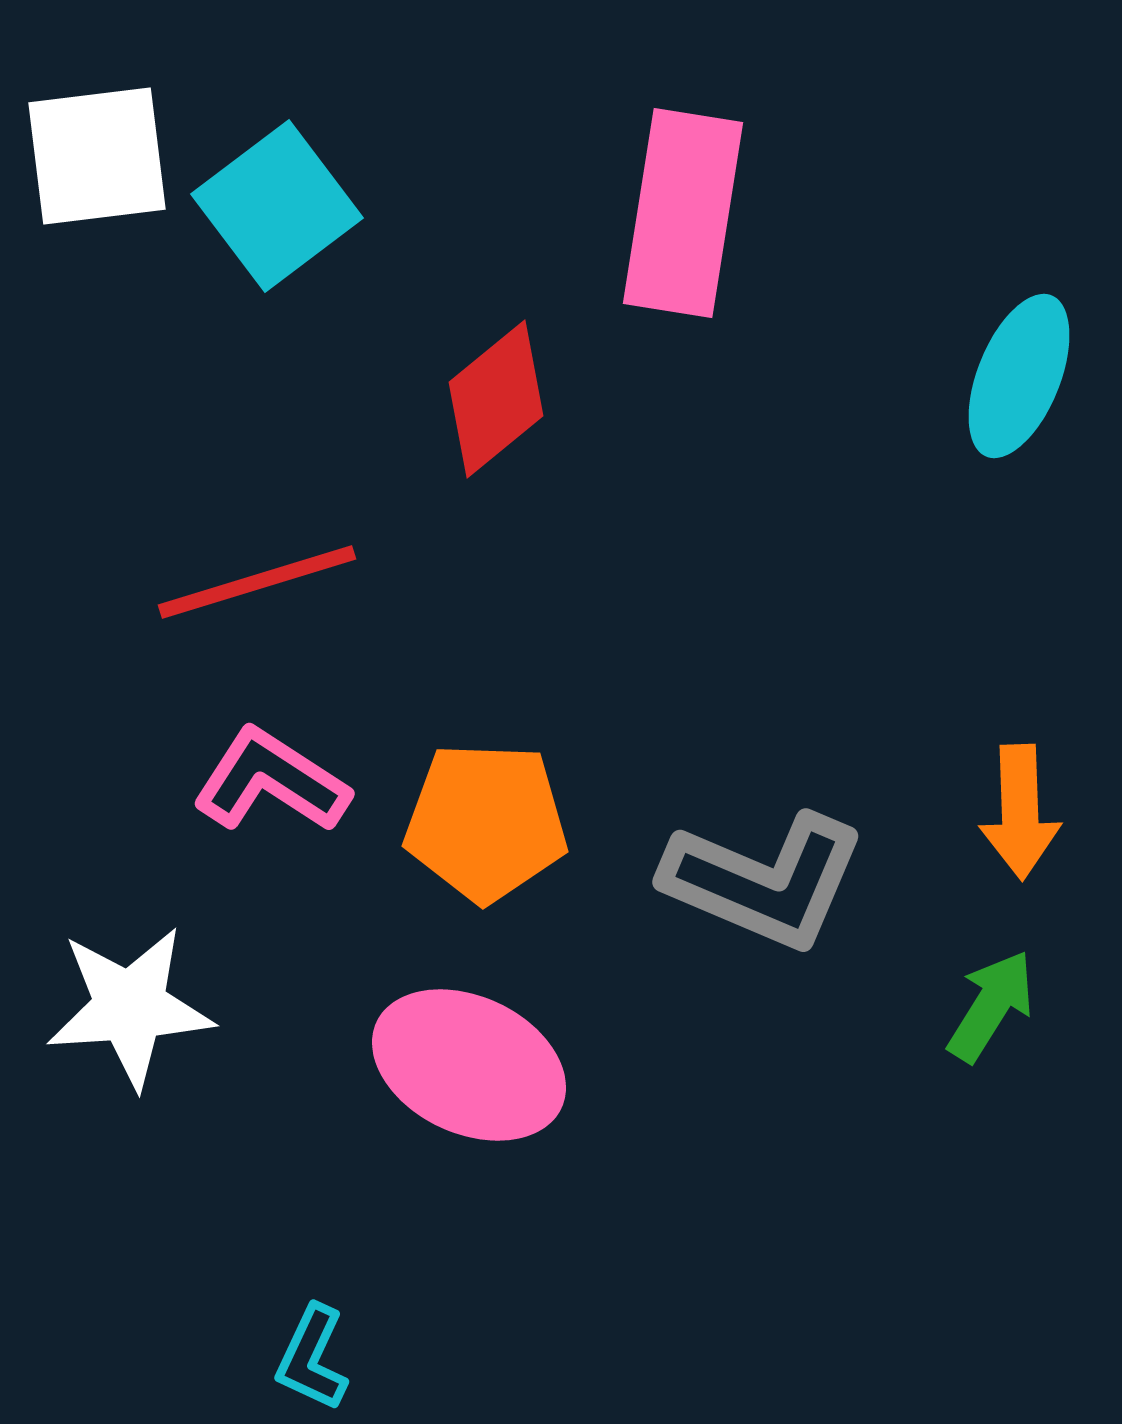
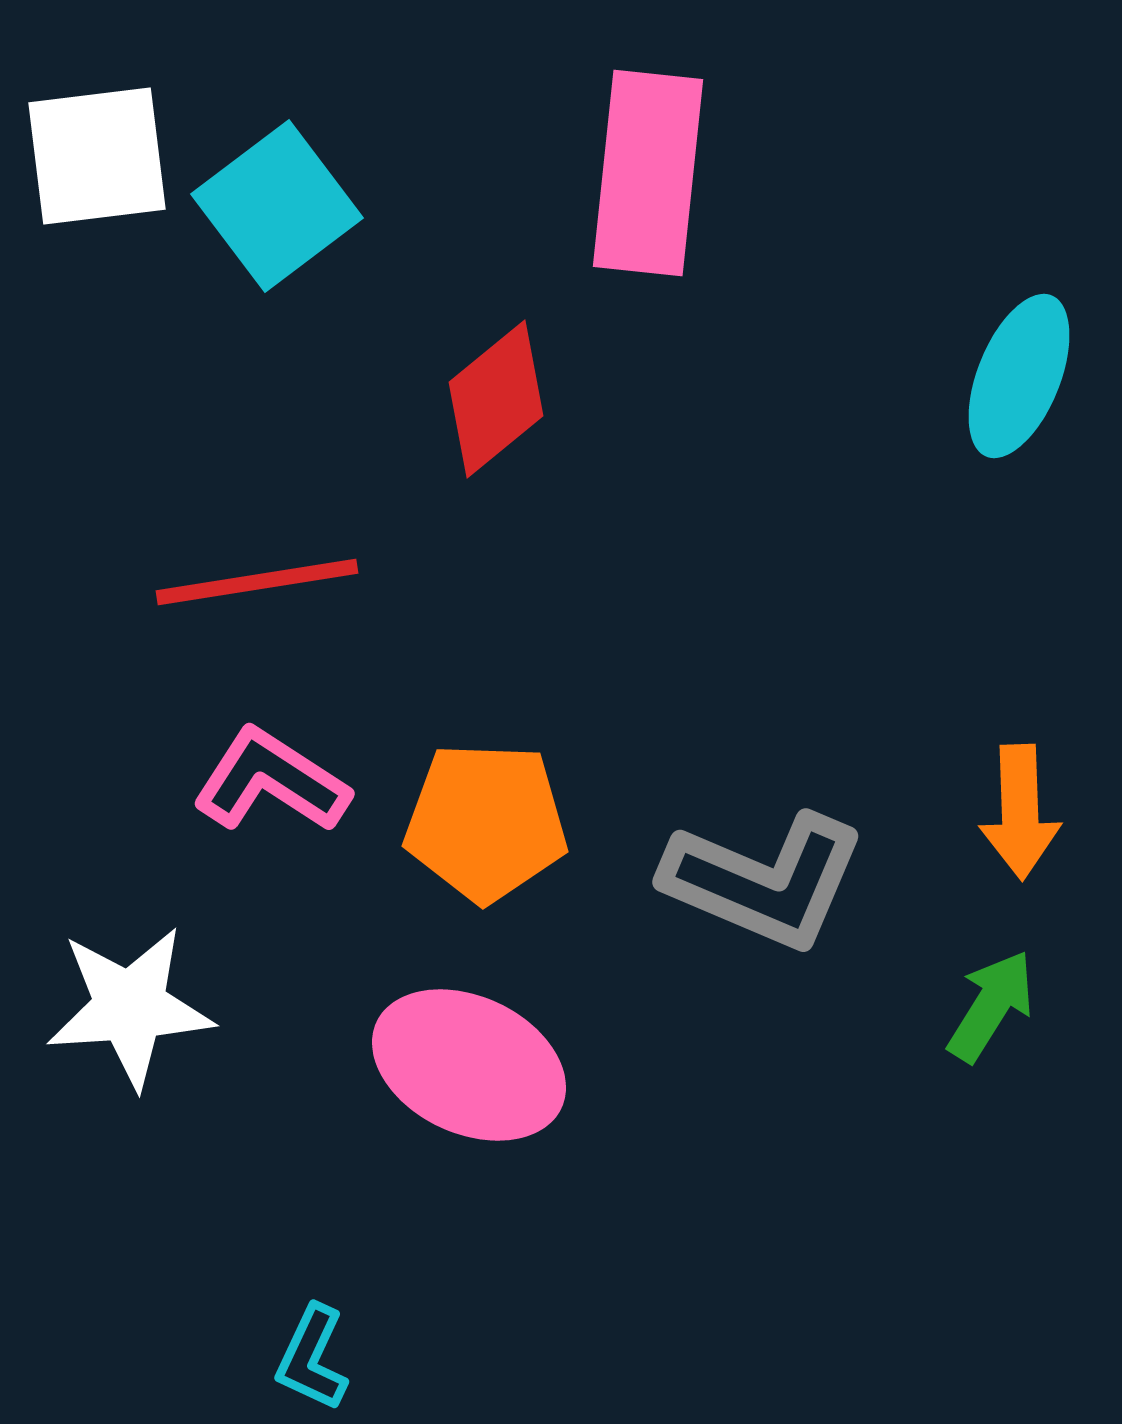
pink rectangle: moved 35 px left, 40 px up; rotated 3 degrees counterclockwise
red line: rotated 8 degrees clockwise
